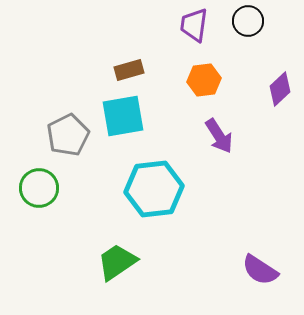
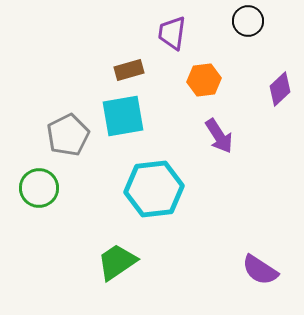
purple trapezoid: moved 22 px left, 8 px down
